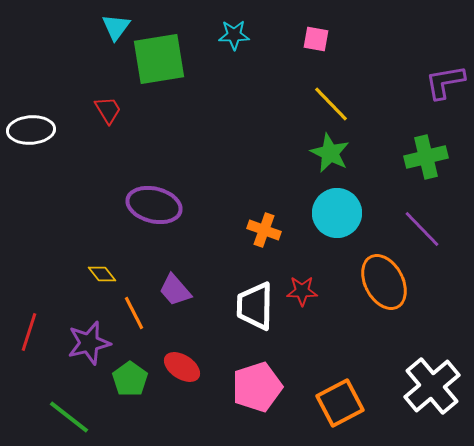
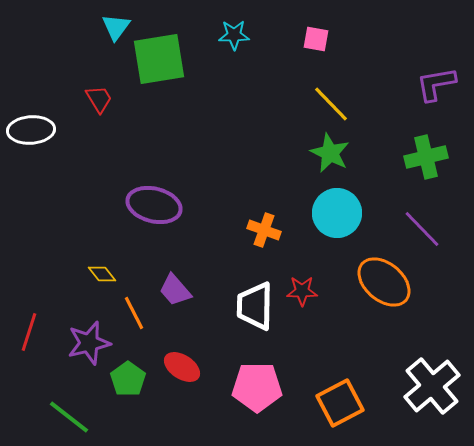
purple L-shape: moved 9 px left, 2 px down
red trapezoid: moved 9 px left, 11 px up
orange ellipse: rotated 22 degrees counterclockwise
green pentagon: moved 2 px left
pink pentagon: rotated 18 degrees clockwise
